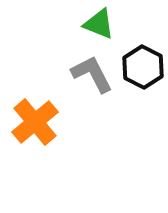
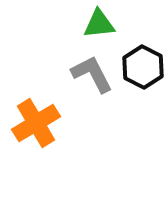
green triangle: rotated 28 degrees counterclockwise
orange cross: moved 1 px right, 1 px down; rotated 9 degrees clockwise
